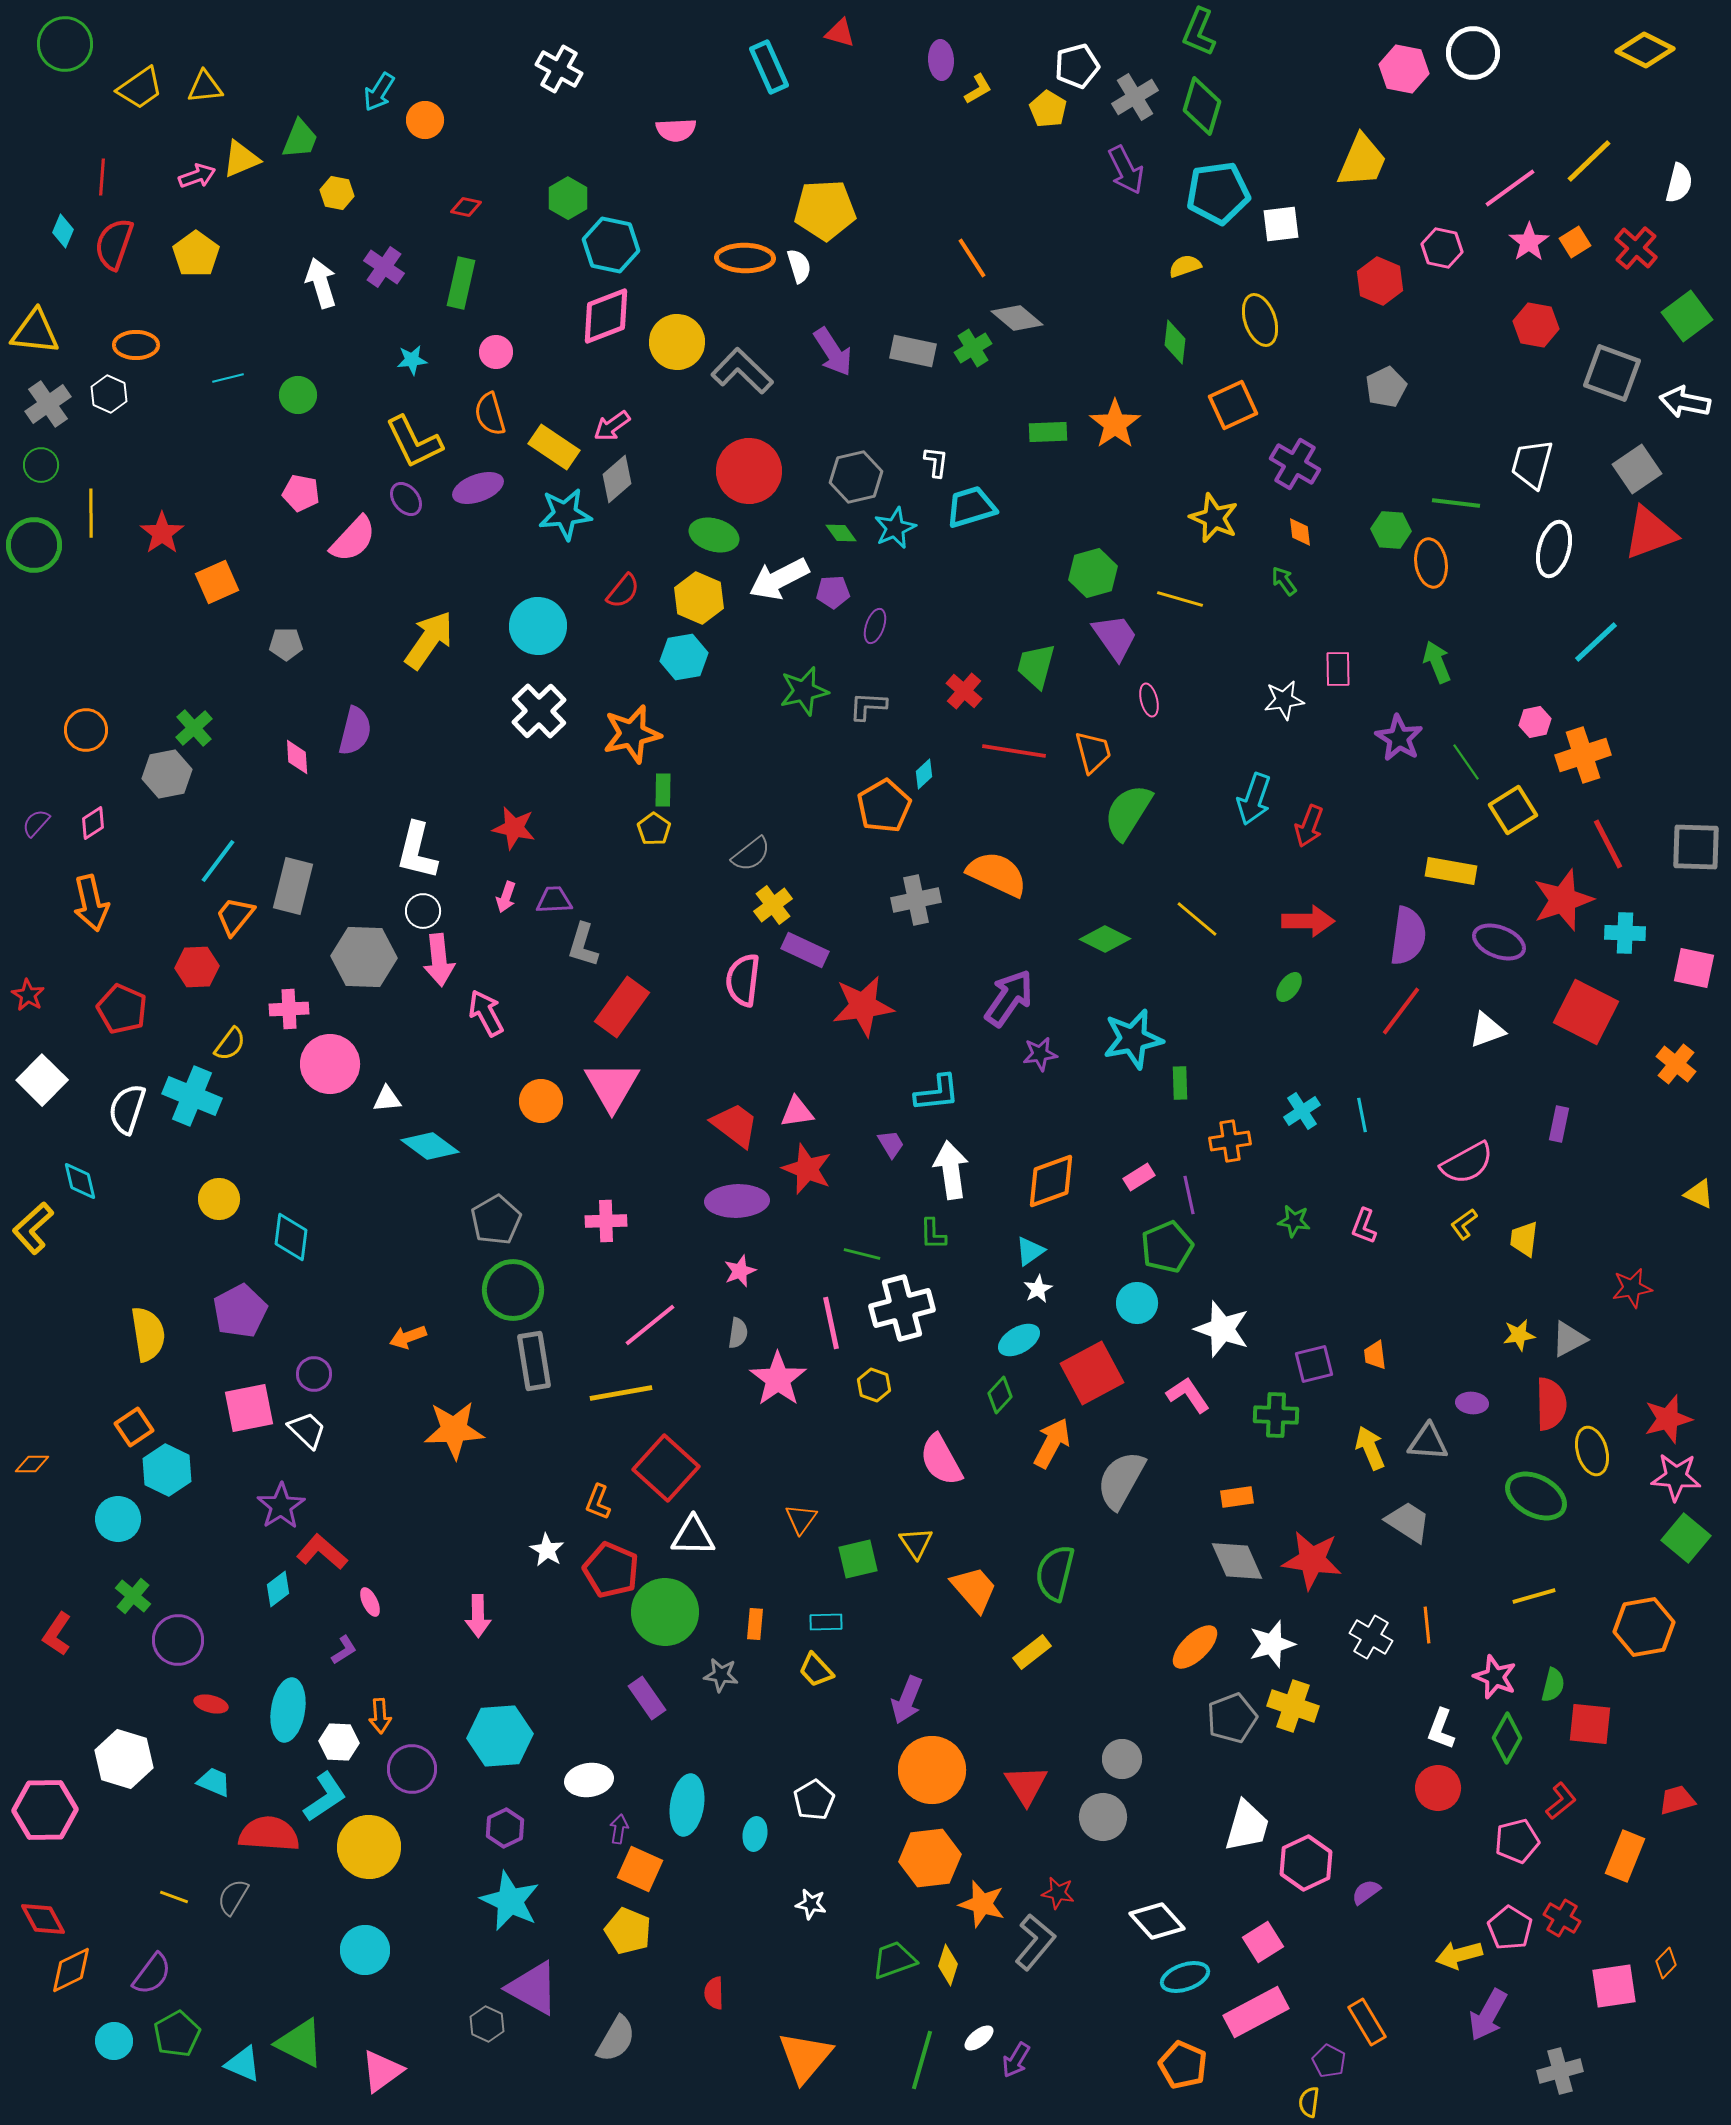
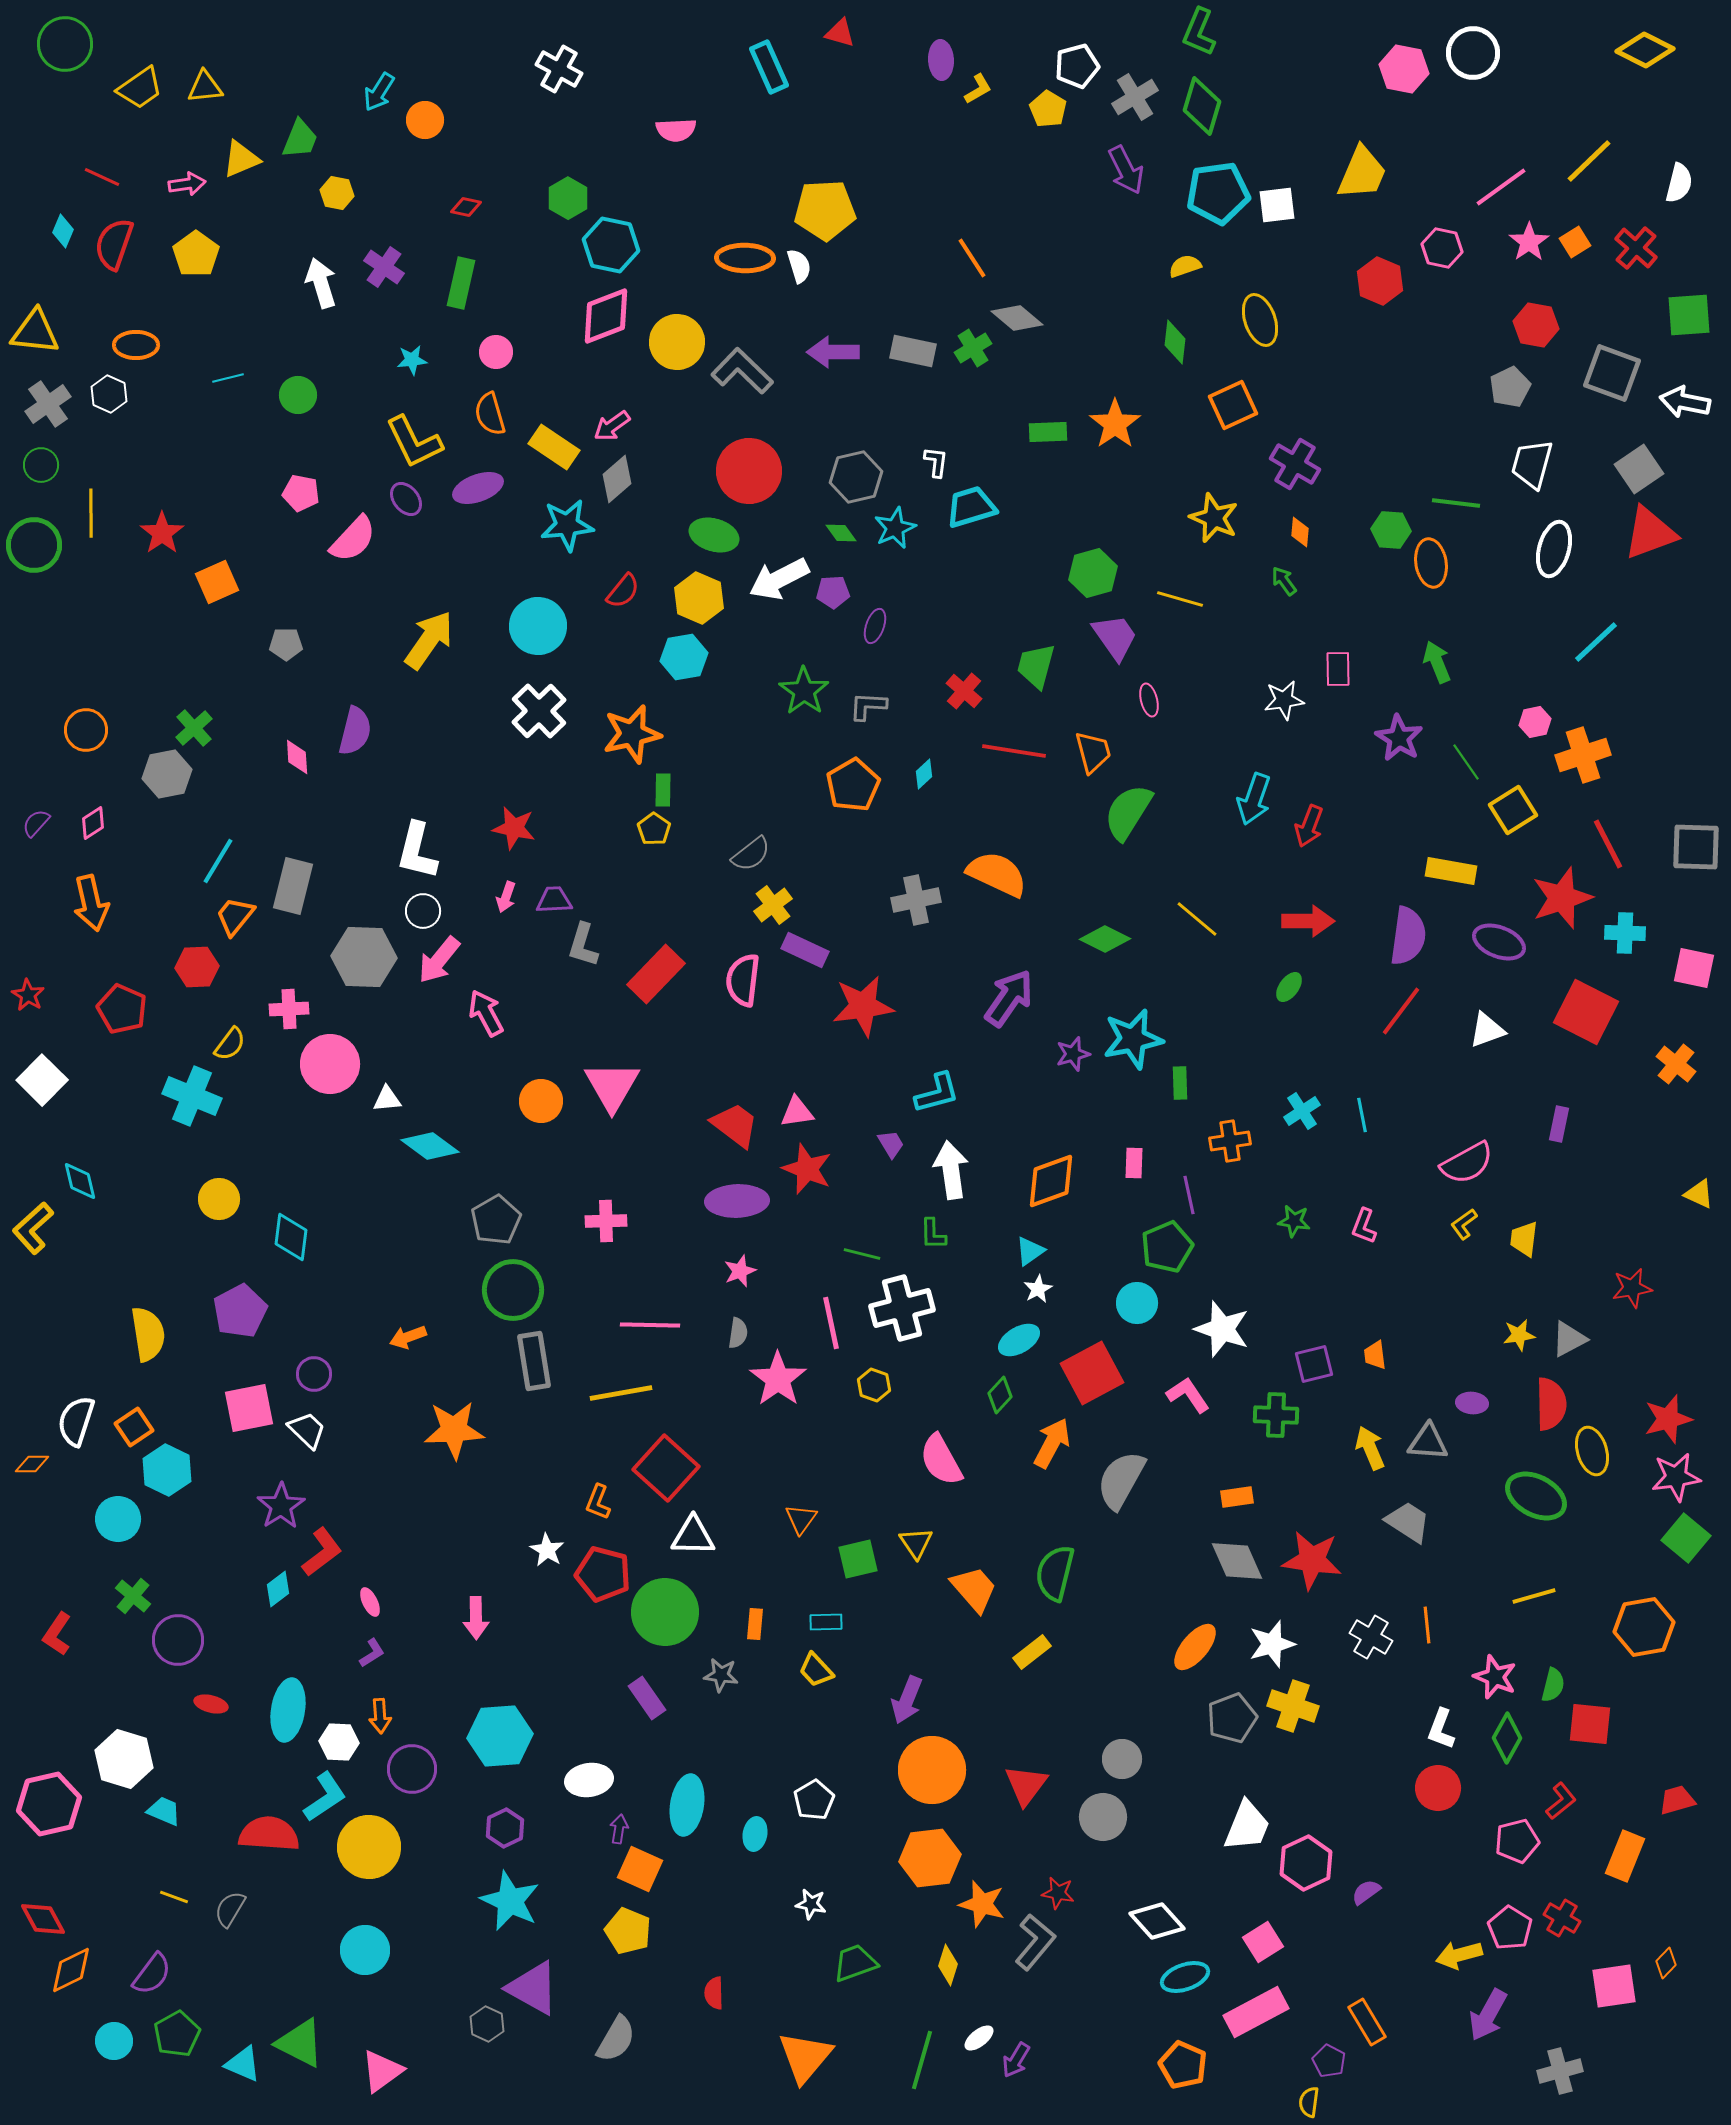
yellow trapezoid at (1362, 161): moved 12 px down
pink arrow at (197, 176): moved 10 px left, 8 px down; rotated 12 degrees clockwise
red line at (102, 177): rotated 69 degrees counterclockwise
pink line at (1510, 188): moved 9 px left, 1 px up
white square at (1281, 224): moved 4 px left, 19 px up
green square at (1687, 316): moved 2 px right, 1 px up; rotated 33 degrees clockwise
purple arrow at (833, 352): rotated 123 degrees clockwise
gray pentagon at (1386, 387): moved 124 px right
gray square at (1637, 469): moved 2 px right
cyan star at (565, 514): moved 2 px right, 11 px down
orange diamond at (1300, 532): rotated 12 degrees clockwise
green star at (804, 691): rotated 24 degrees counterclockwise
orange pentagon at (884, 806): moved 31 px left, 21 px up
cyan line at (218, 861): rotated 6 degrees counterclockwise
red star at (1563, 900): moved 1 px left, 2 px up
pink arrow at (439, 960): rotated 45 degrees clockwise
red rectangle at (622, 1007): moved 34 px right, 33 px up; rotated 8 degrees clockwise
purple star at (1040, 1054): moved 33 px right; rotated 8 degrees counterclockwise
cyan L-shape at (937, 1093): rotated 9 degrees counterclockwise
white semicircle at (127, 1109): moved 51 px left, 312 px down
pink rectangle at (1139, 1177): moved 5 px left, 14 px up; rotated 56 degrees counterclockwise
pink line at (650, 1325): rotated 40 degrees clockwise
pink star at (1676, 1477): rotated 12 degrees counterclockwise
red L-shape at (322, 1552): rotated 102 degrees clockwise
red pentagon at (611, 1570): moved 8 px left, 4 px down; rotated 8 degrees counterclockwise
pink arrow at (478, 1616): moved 2 px left, 2 px down
orange ellipse at (1195, 1647): rotated 6 degrees counterclockwise
purple L-shape at (344, 1650): moved 28 px right, 3 px down
cyan trapezoid at (214, 1782): moved 50 px left, 29 px down
red triangle at (1026, 1785): rotated 9 degrees clockwise
pink hexagon at (45, 1810): moved 4 px right, 6 px up; rotated 12 degrees counterclockwise
white trapezoid at (1247, 1826): rotated 6 degrees clockwise
gray semicircle at (233, 1897): moved 3 px left, 12 px down
green trapezoid at (894, 1960): moved 39 px left, 3 px down
